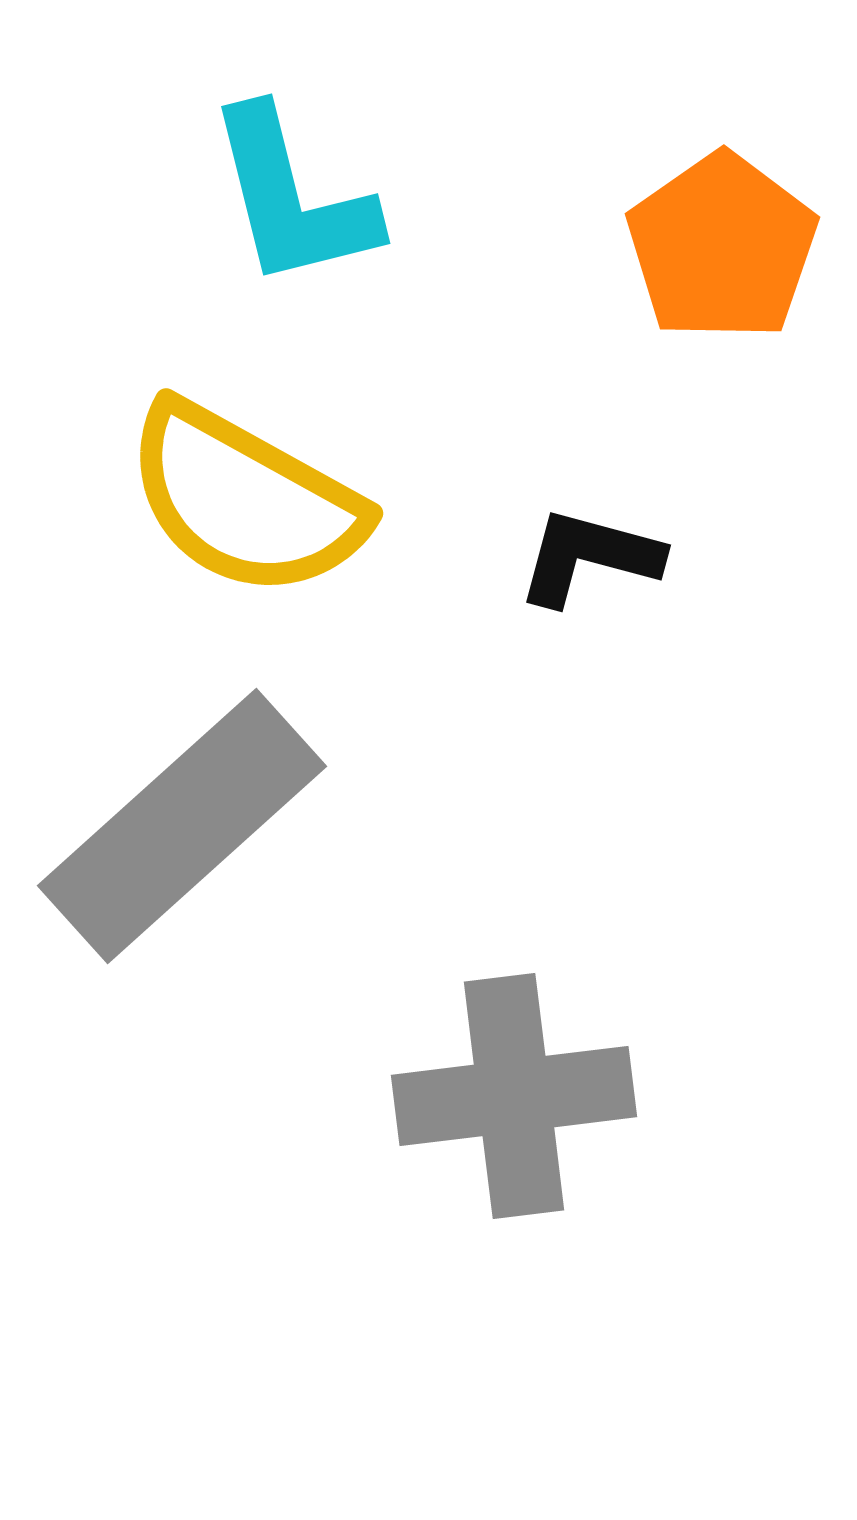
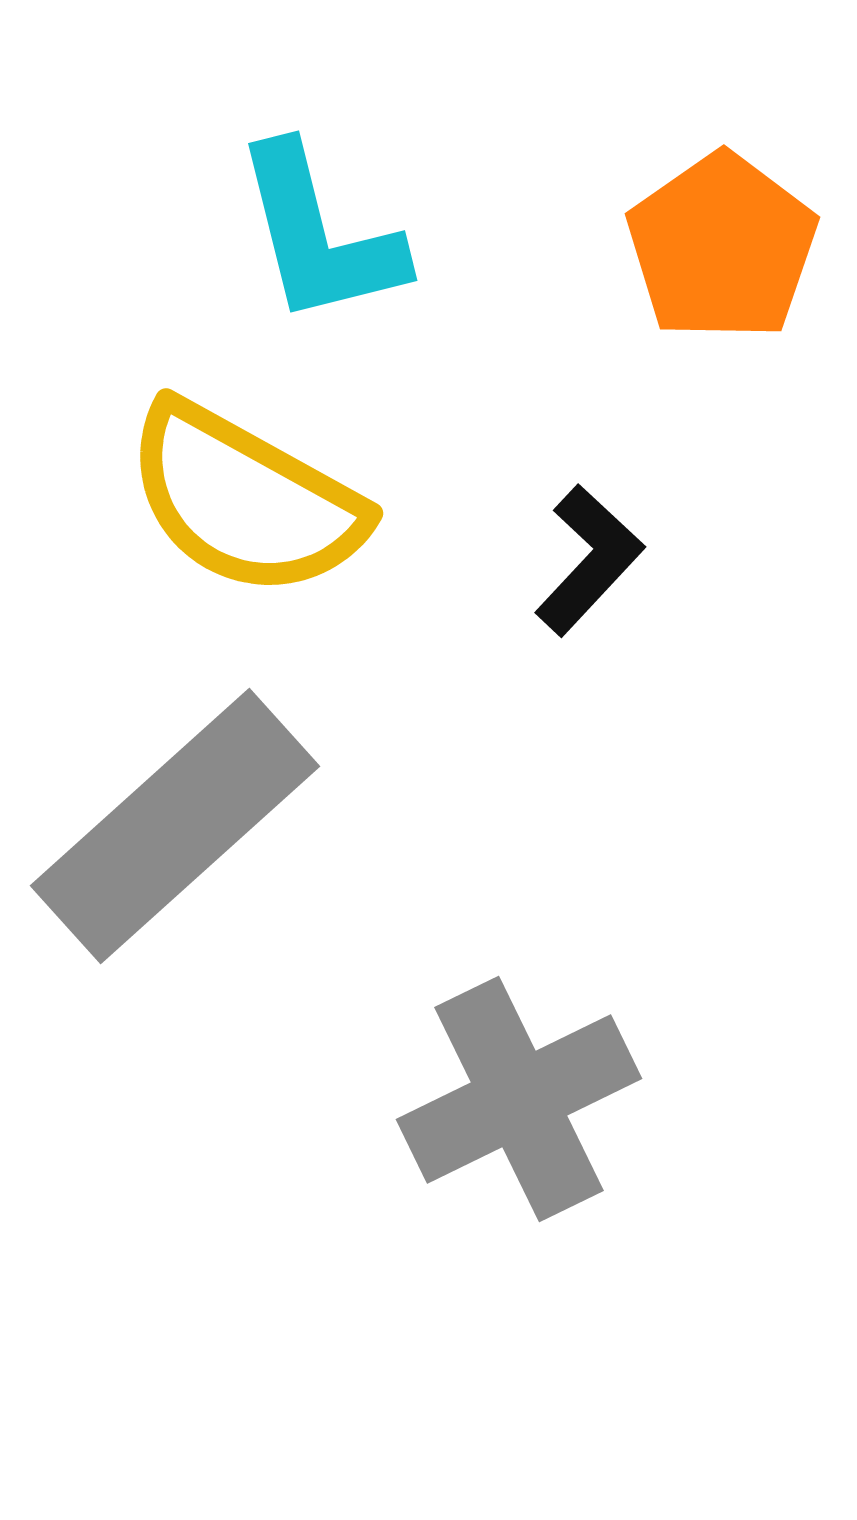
cyan L-shape: moved 27 px right, 37 px down
black L-shape: moved 3 px down; rotated 118 degrees clockwise
gray rectangle: moved 7 px left
gray cross: moved 5 px right, 3 px down; rotated 19 degrees counterclockwise
